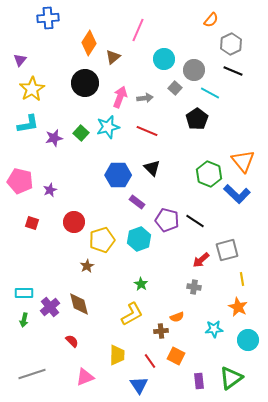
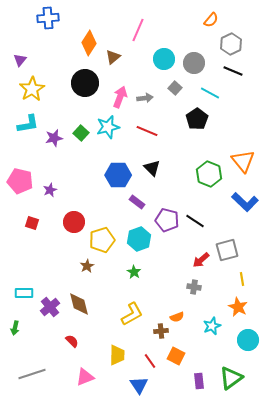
gray circle at (194, 70): moved 7 px up
blue L-shape at (237, 194): moved 8 px right, 8 px down
green star at (141, 284): moved 7 px left, 12 px up
green arrow at (24, 320): moved 9 px left, 8 px down
cyan star at (214, 329): moved 2 px left, 3 px up; rotated 18 degrees counterclockwise
